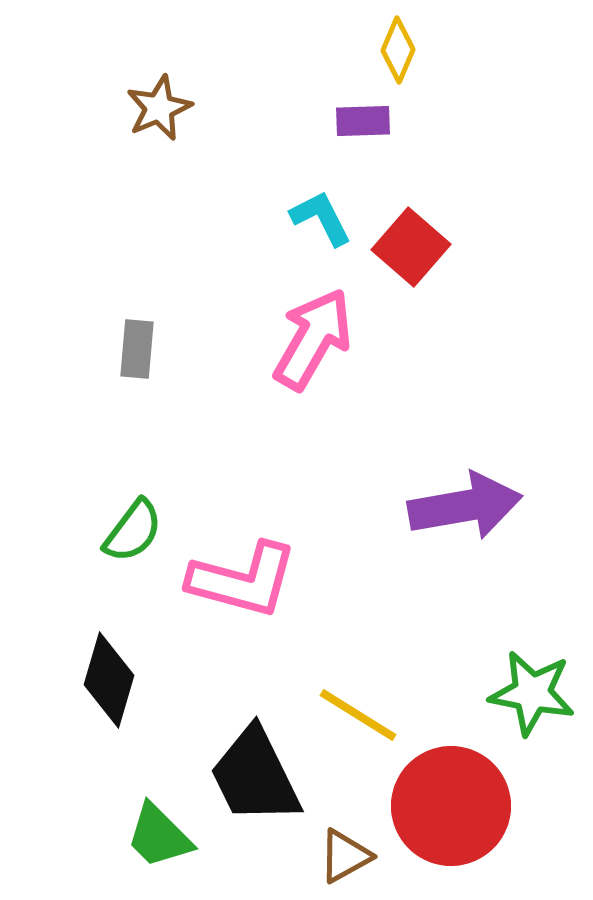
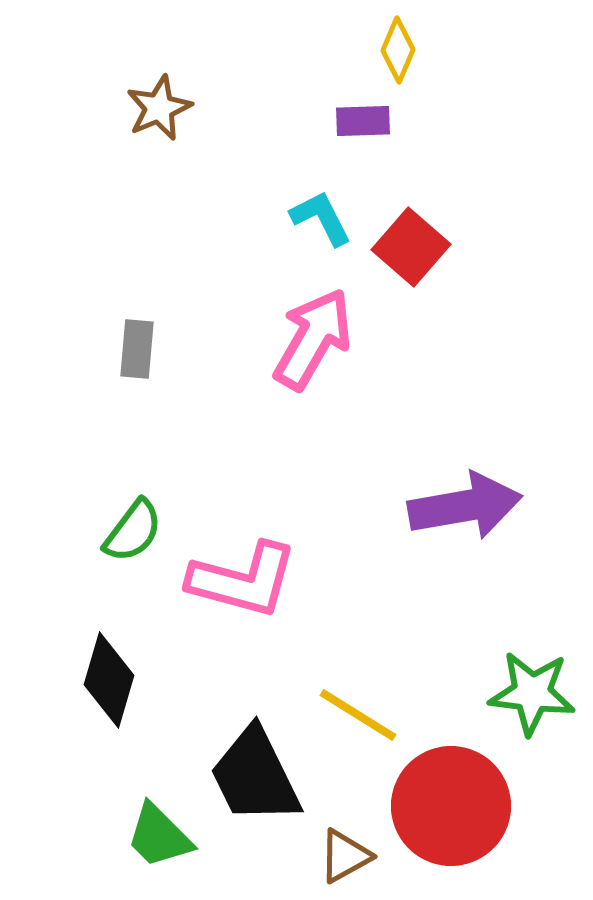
green star: rotated 4 degrees counterclockwise
